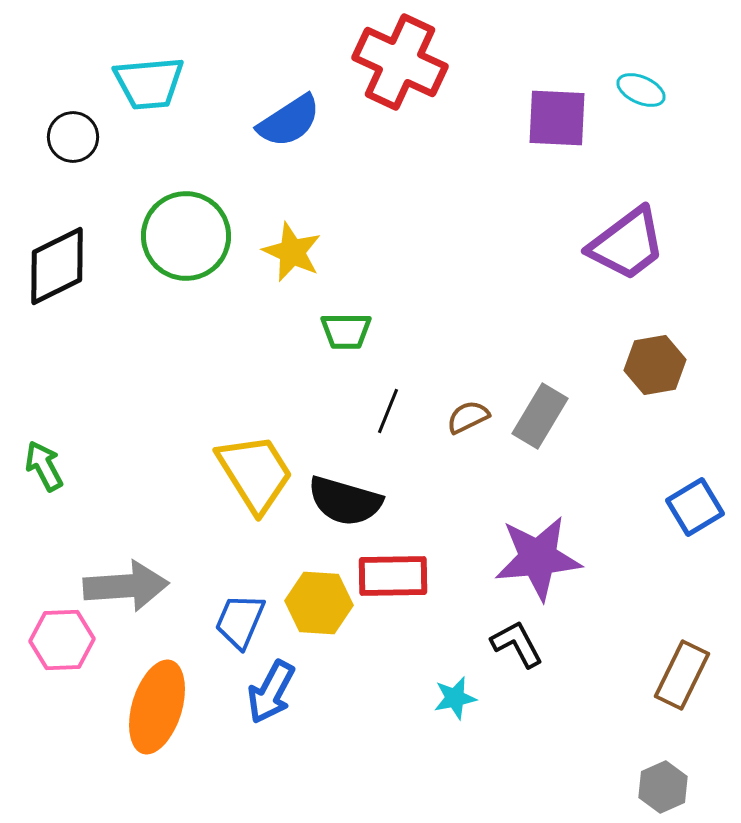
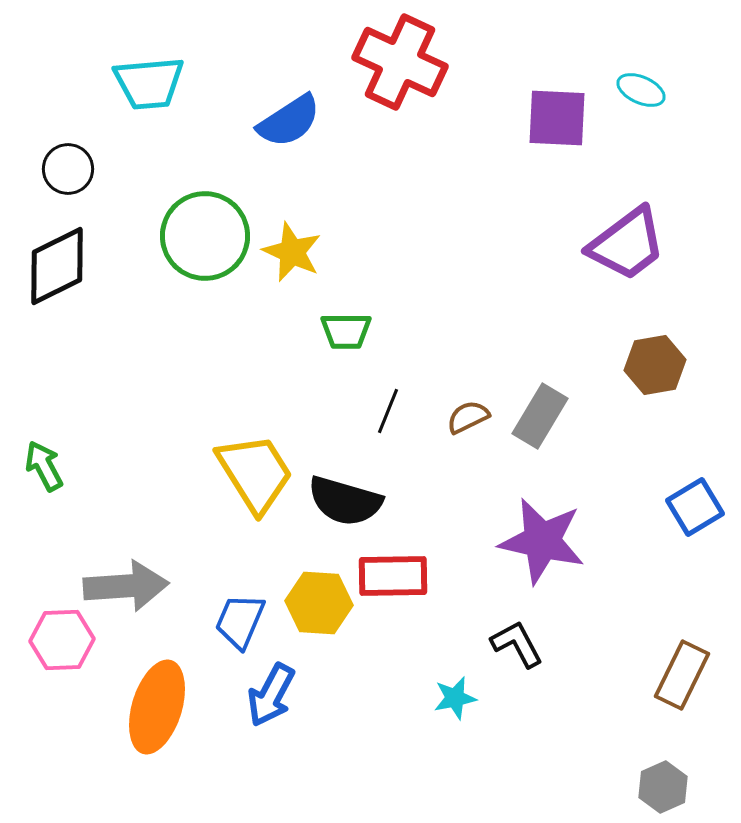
black circle: moved 5 px left, 32 px down
green circle: moved 19 px right
purple star: moved 4 px right, 17 px up; rotated 18 degrees clockwise
blue arrow: moved 3 px down
